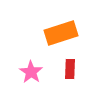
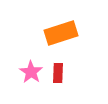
red rectangle: moved 12 px left, 4 px down
